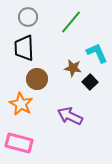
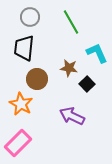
gray circle: moved 2 px right
green line: rotated 70 degrees counterclockwise
black trapezoid: rotated 8 degrees clockwise
brown star: moved 4 px left
black square: moved 3 px left, 2 px down
purple arrow: moved 2 px right
pink rectangle: moved 1 px left; rotated 60 degrees counterclockwise
